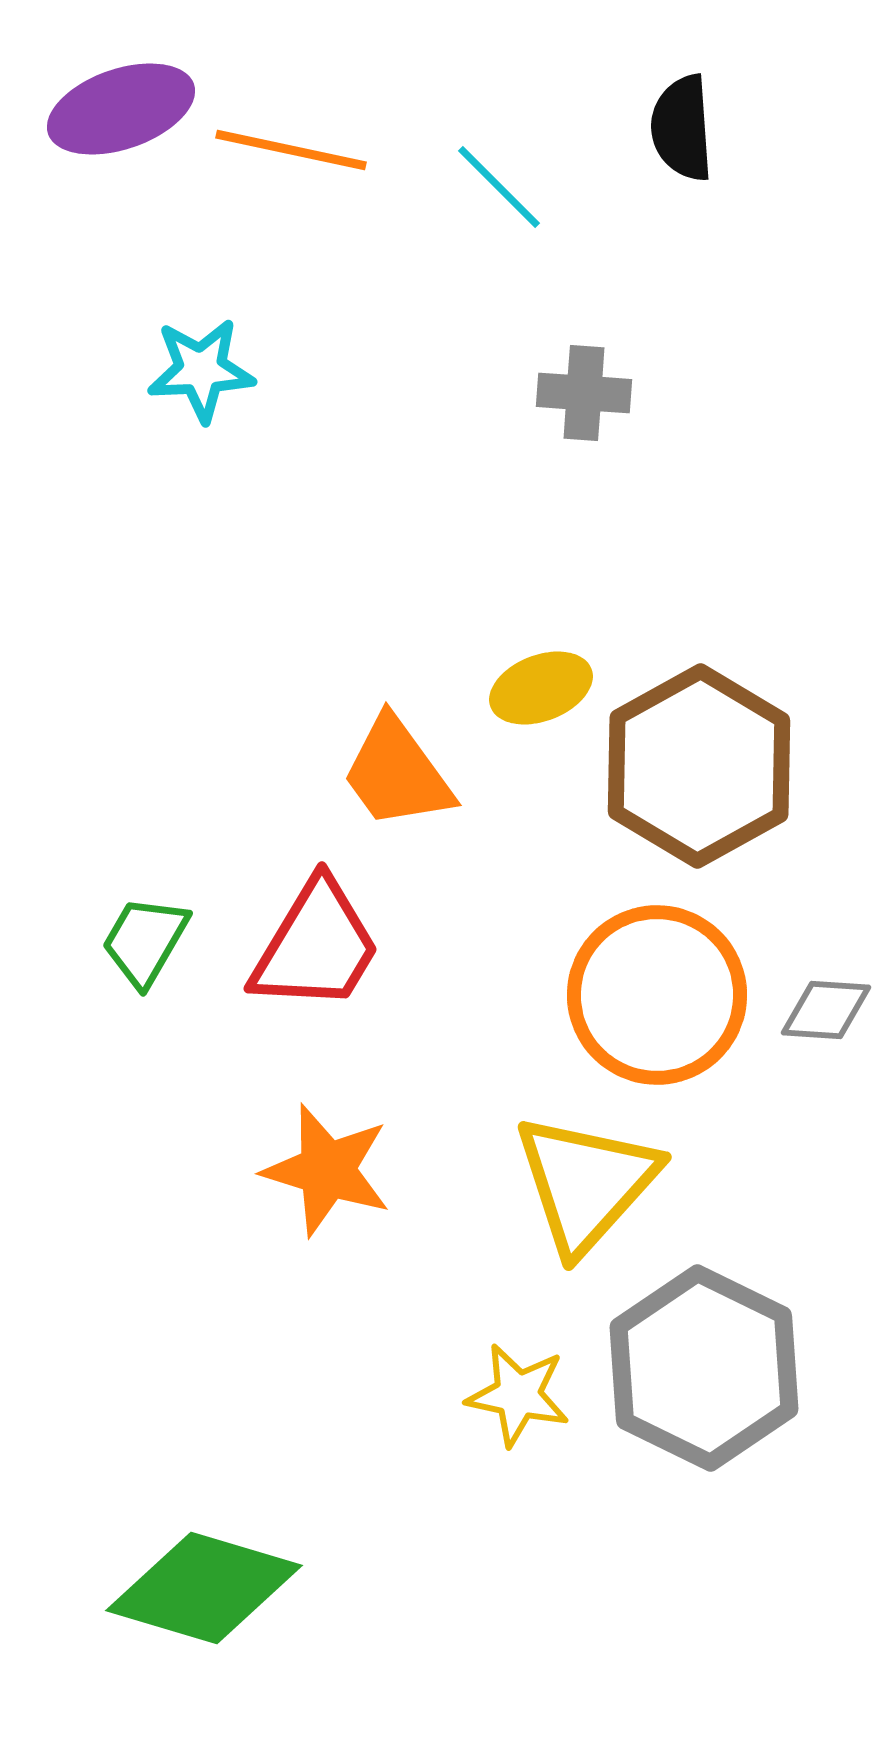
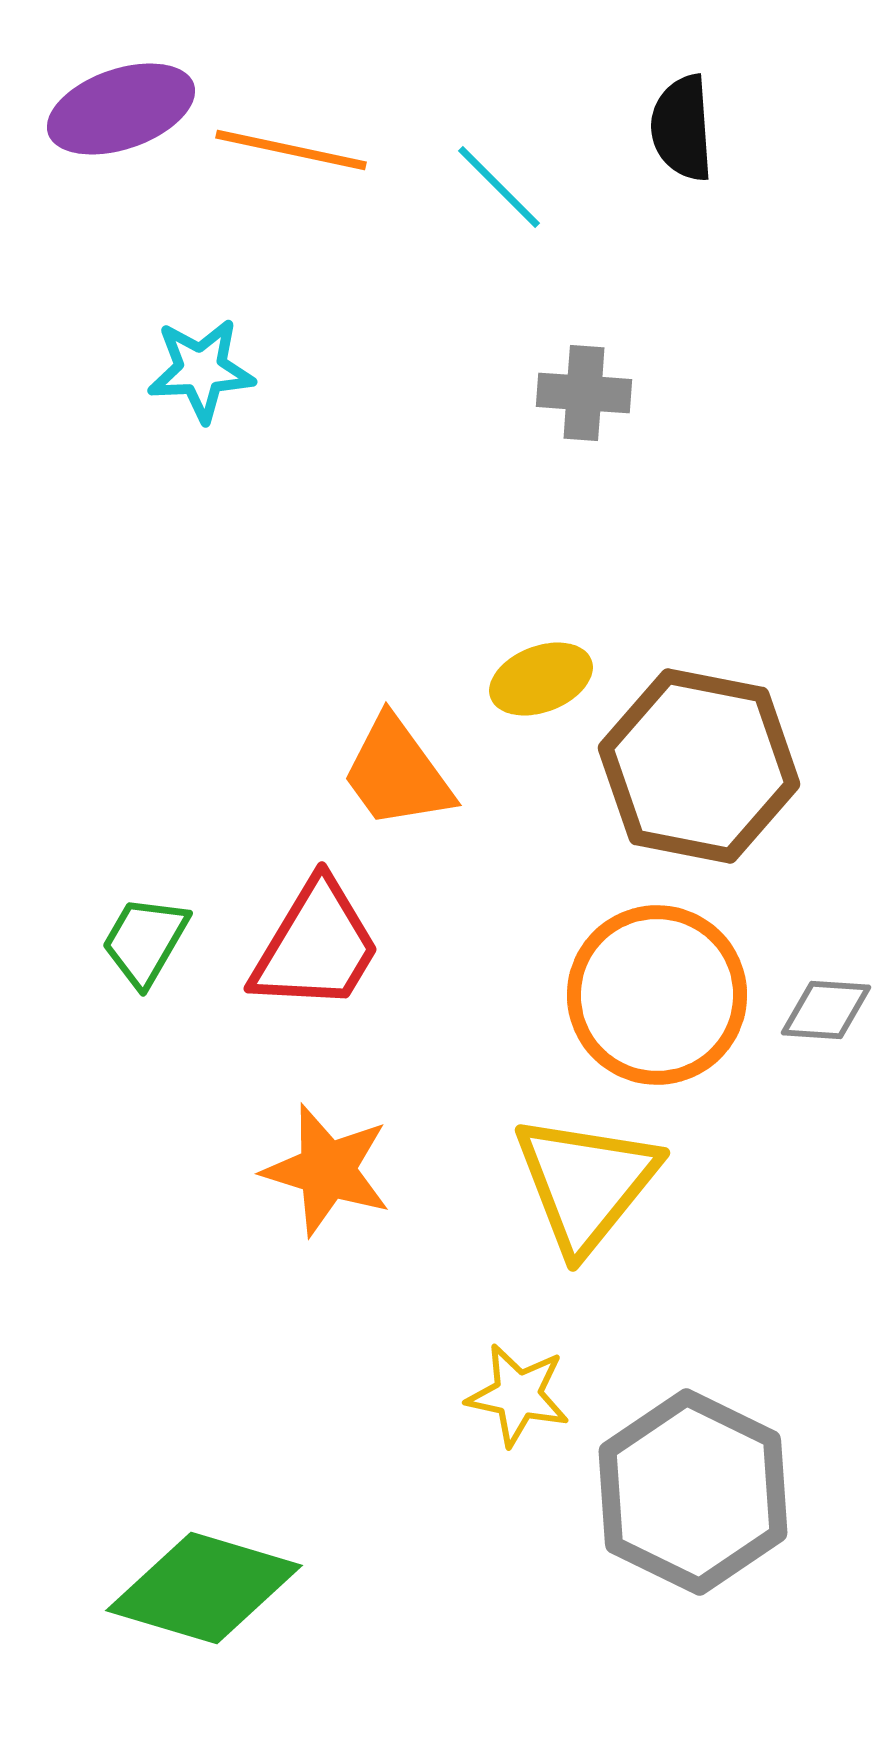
yellow ellipse: moved 9 px up
brown hexagon: rotated 20 degrees counterclockwise
yellow triangle: rotated 3 degrees counterclockwise
gray hexagon: moved 11 px left, 124 px down
